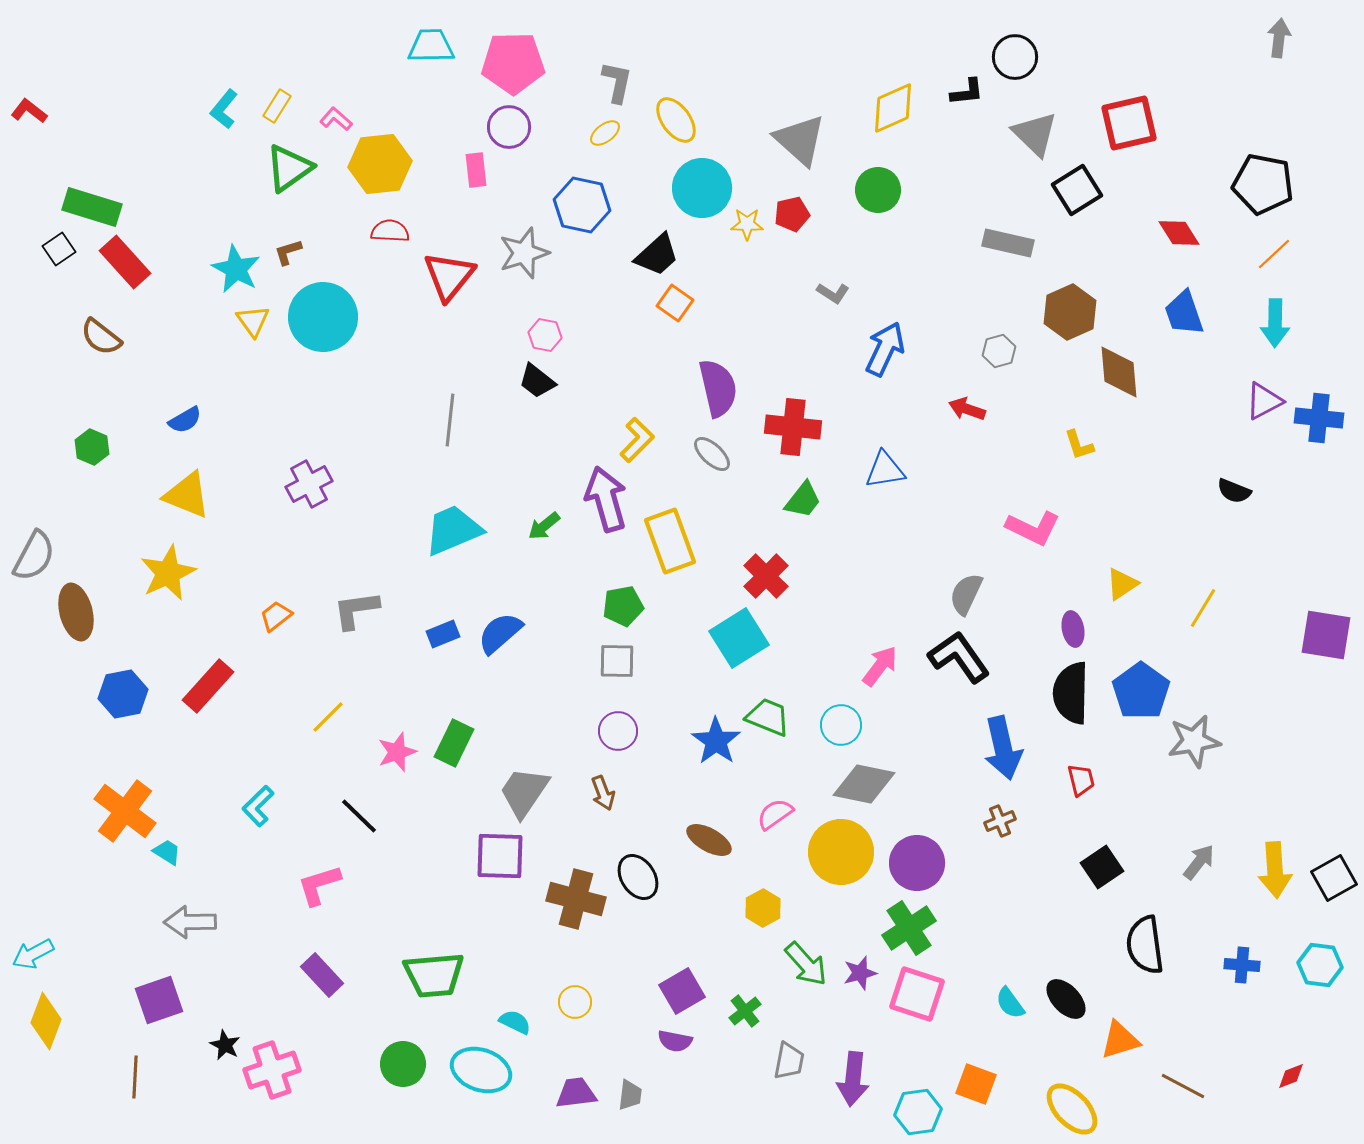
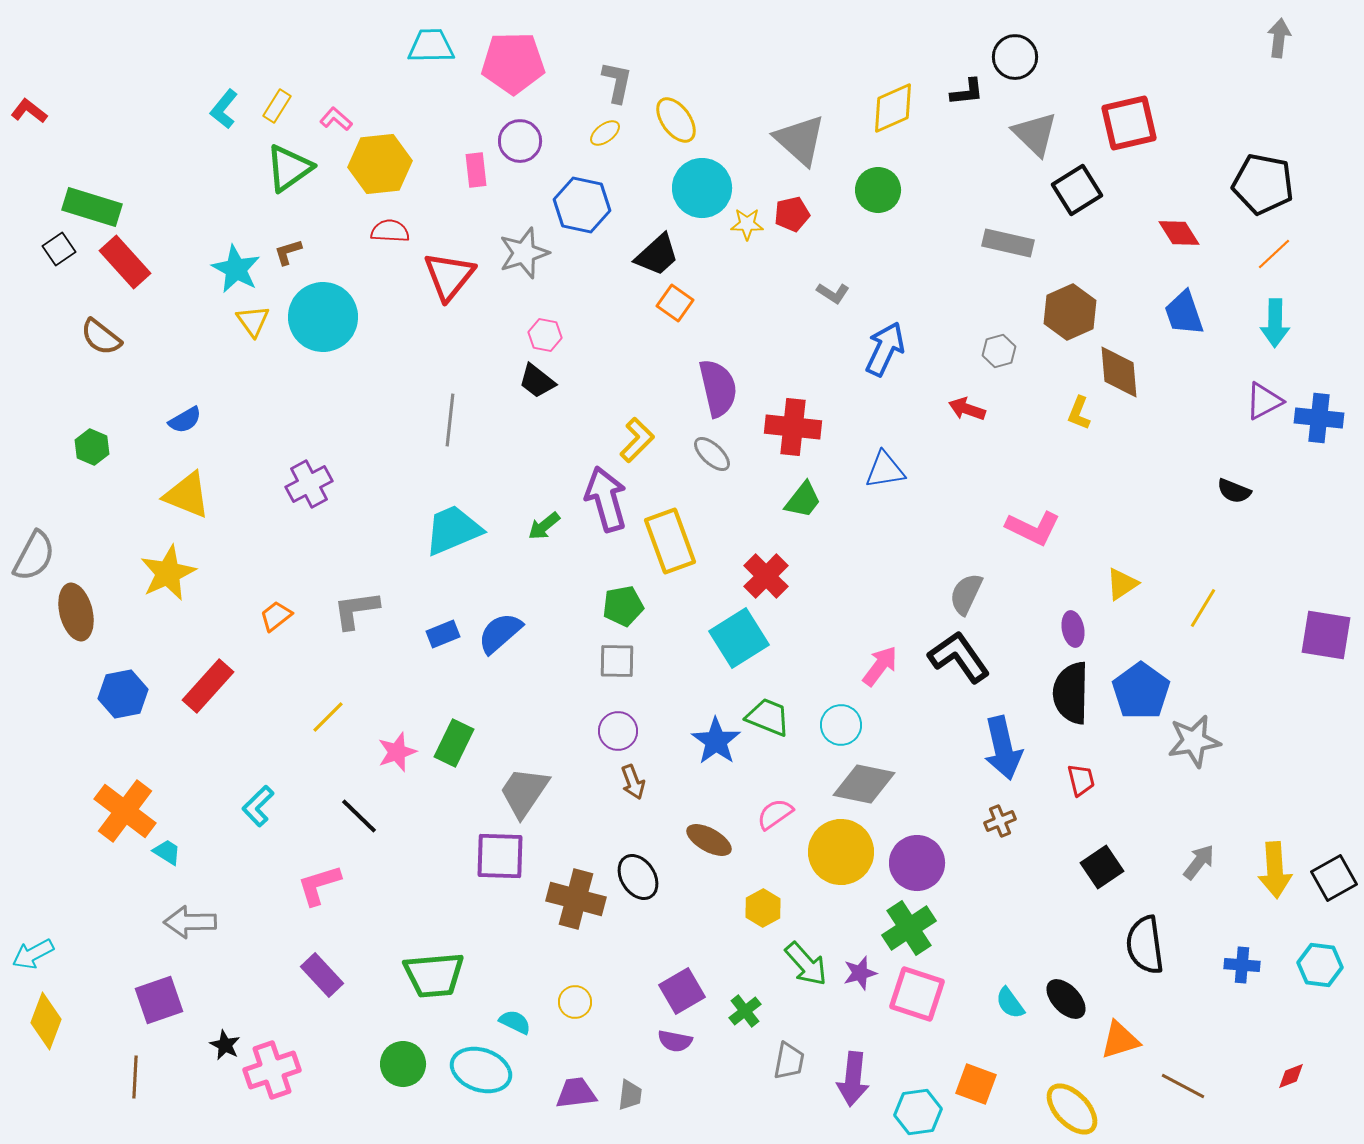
purple circle at (509, 127): moved 11 px right, 14 px down
yellow L-shape at (1079, 445): moved 32 px up; rotated 40 degrees clockwise
brown arrow at (603, 793): moved 30 px right, 11 px up
